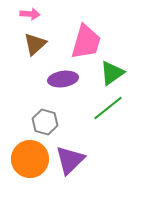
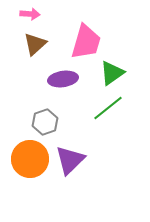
gray hexagon: rotated 25 degrees clockwise
